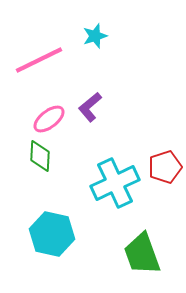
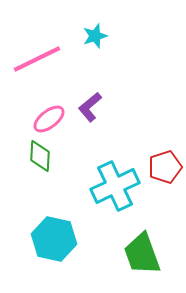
pink line: moved 2 px left, 1 px up
cyan cross: moved 3 px down
cyan hexagon: moved 2 px right, 5 px down
